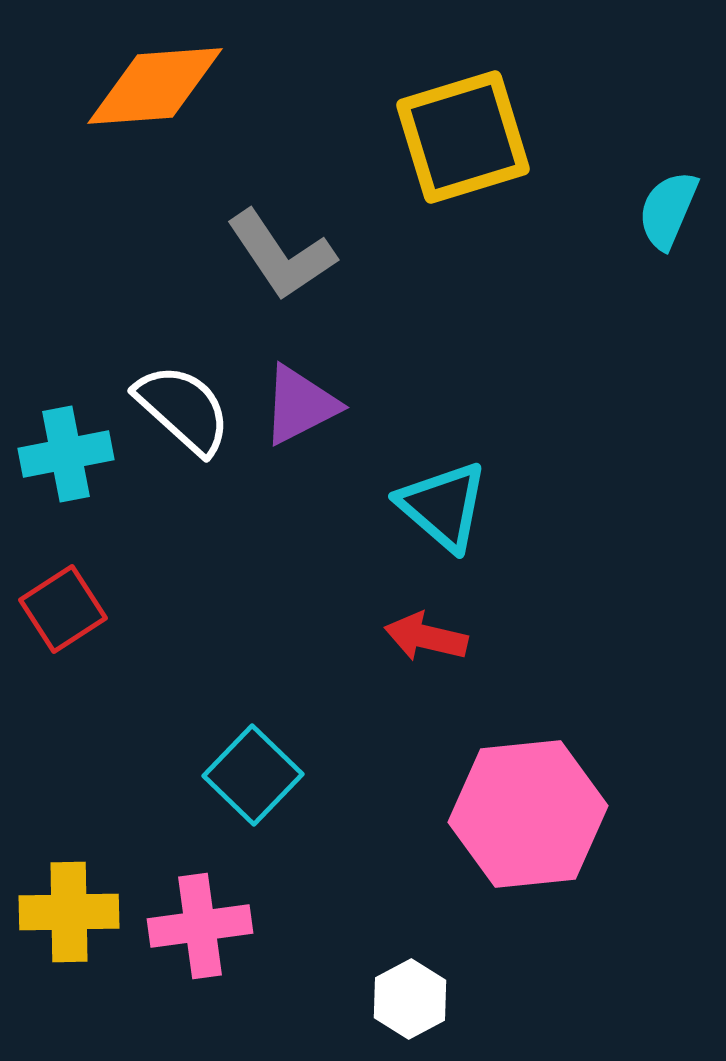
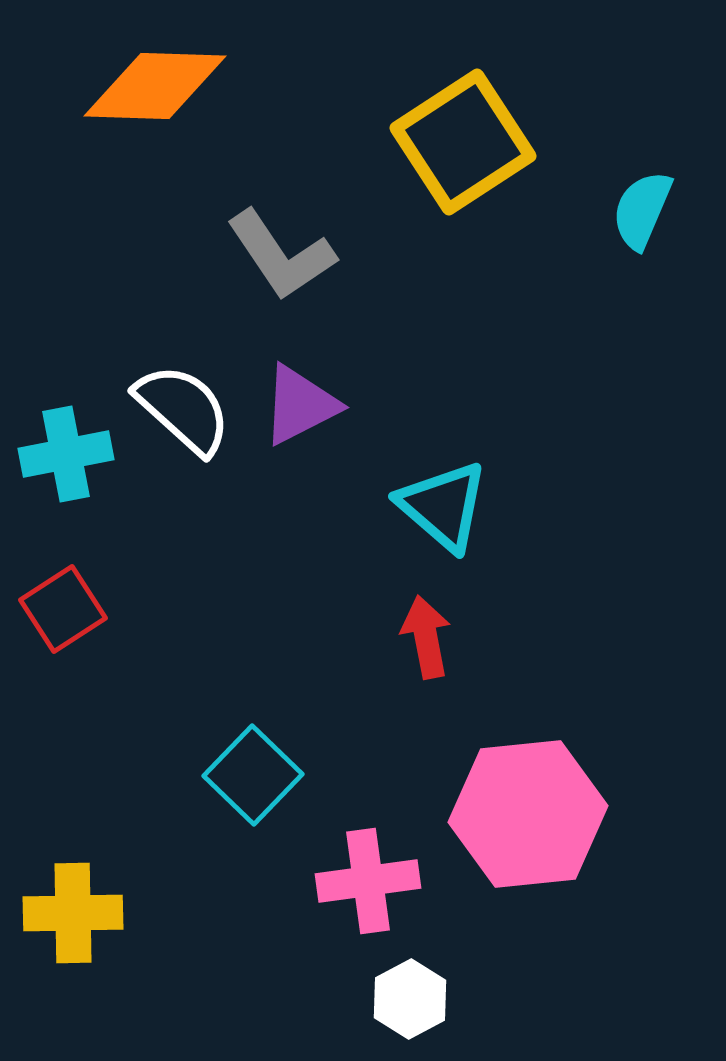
orange diamond: rotated 6 degrees clockwise
yellow square: moved 5 px down; rotated 16 degrees counterclockwise
cyan semicircle: moved 26 px left
red arrow: rotated 66 degrees clockwise
yellow cross: moved 4 px right, 1 px down
pink cross: moved 168 px right, 45 px up
